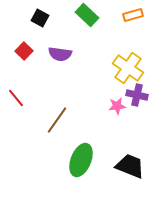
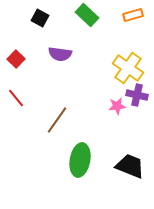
red square: moved 8 px left, 8 px down
green ellipse: moved 1 px left; rotated 12 degrees counterclockwise
